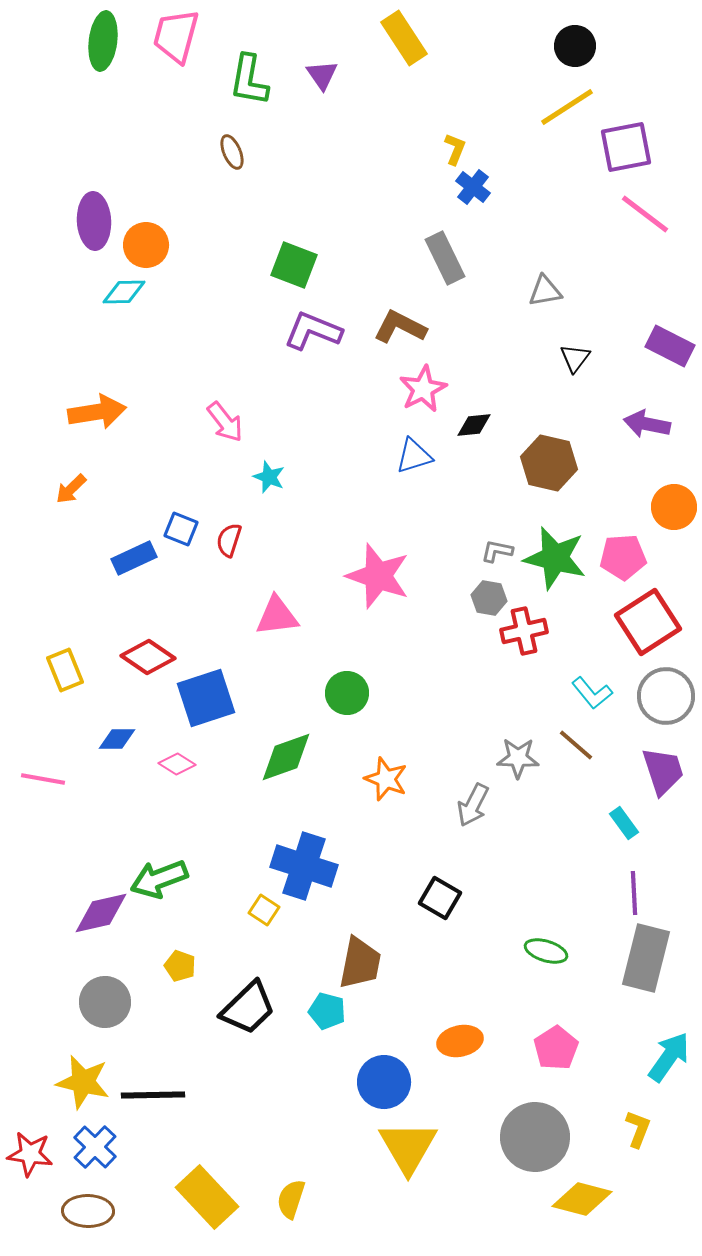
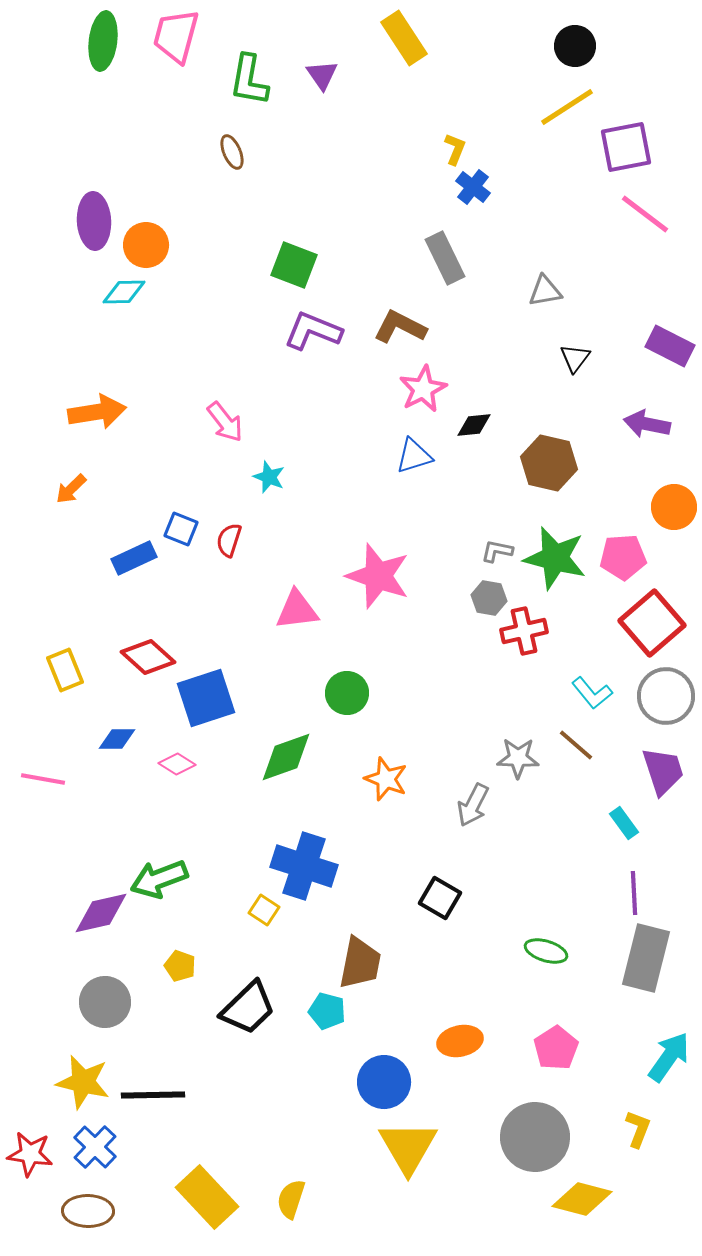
pink triangle at (277, 616): moved 20 px right, 6 px up
red square at (648, 622): moved 4 px right, 1 px down; rotated 8 degrees counterclockwise
red diamond at (148, 657): rotated 8 degrees clockwise
